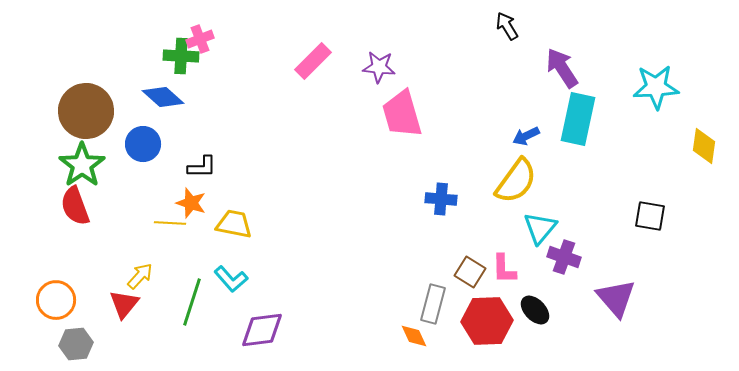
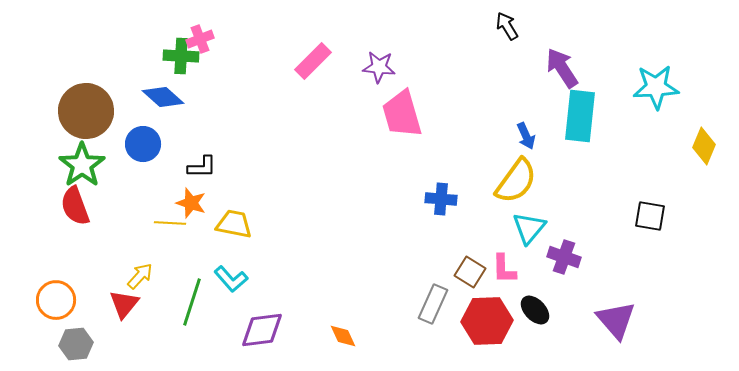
cyan rectangle: moved 2 px right, 3 px up; rotated 6 degrees counterclockwise
blue arrow: rotated 88 degrees counterclockwise
yellow diamond: rotated 15 degrees clockwise
cyan triangle: moved 11 px left
purple triangle: moved 22 px down
gray rectangle: rotated 9 degrees clockwise
orange diamond: moved 71 px left
